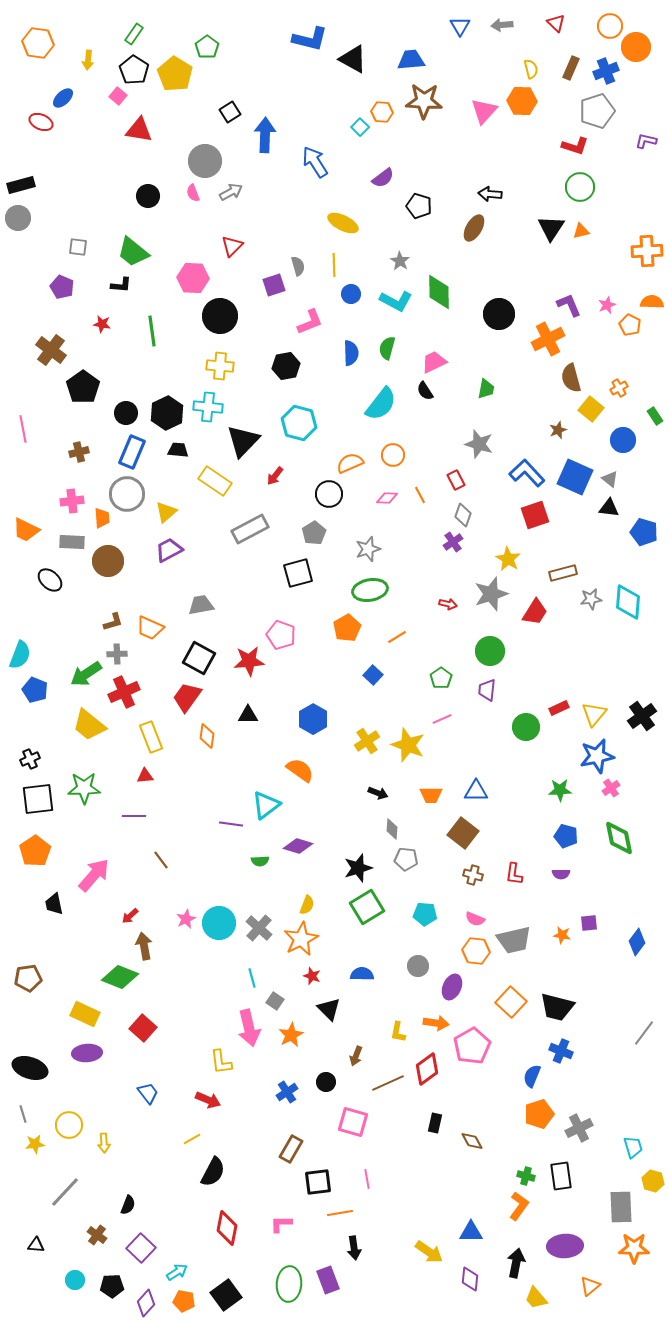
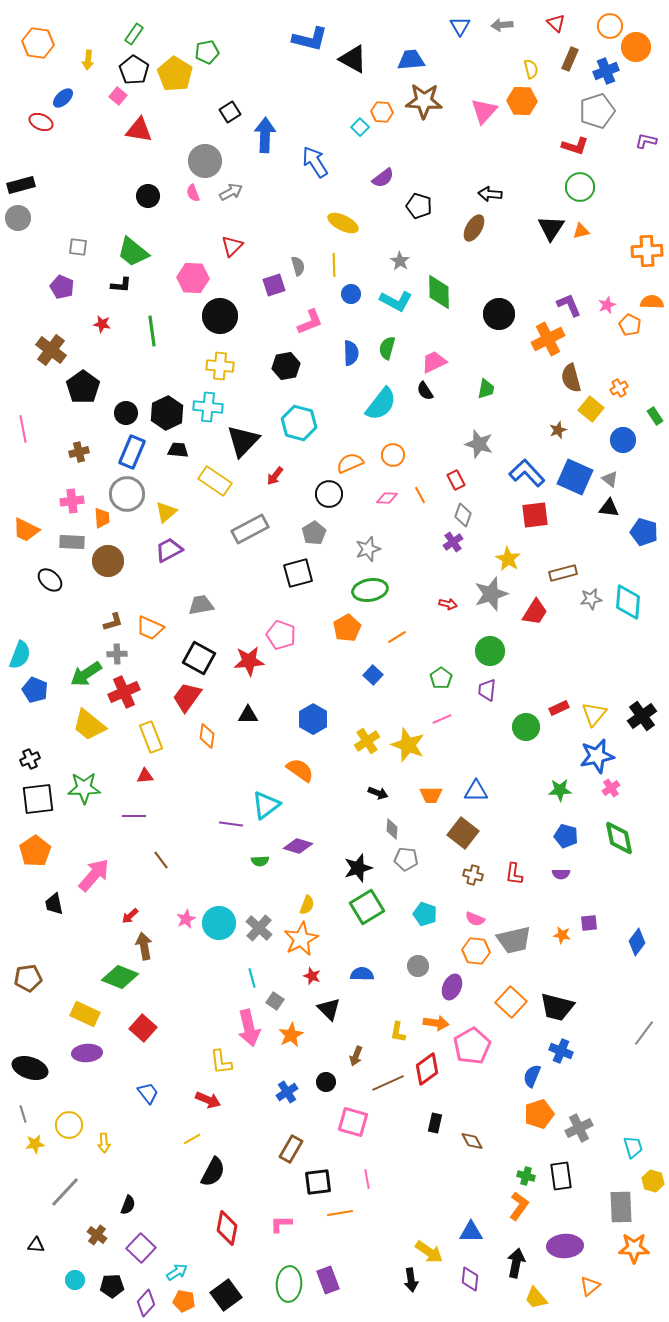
green pentagon at (207, 47): moved 5 px down; rotated 25 degrees clockwise
brown rectangle at (571, 68): moved 1 px left, 9 px up
red square at (535, 515): rotated 12 degrees clockwise
cyan pentagon at (425, 914): rotated 15 degrees clockwise
black arrow at (354, 1248): moved 57 px right, 32 px down
